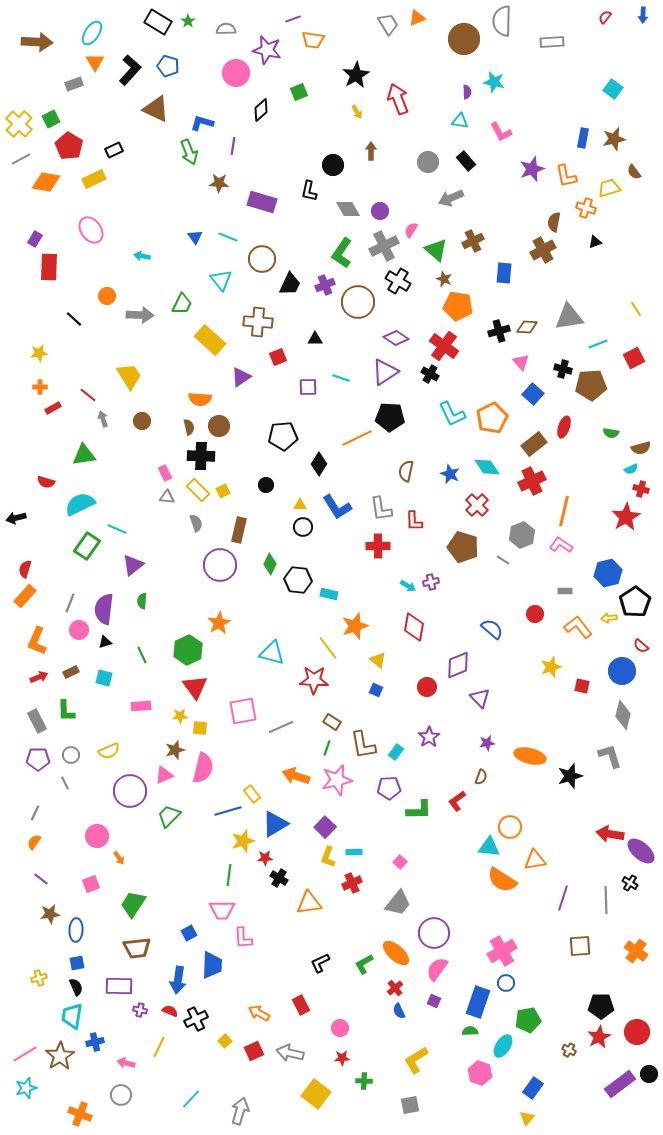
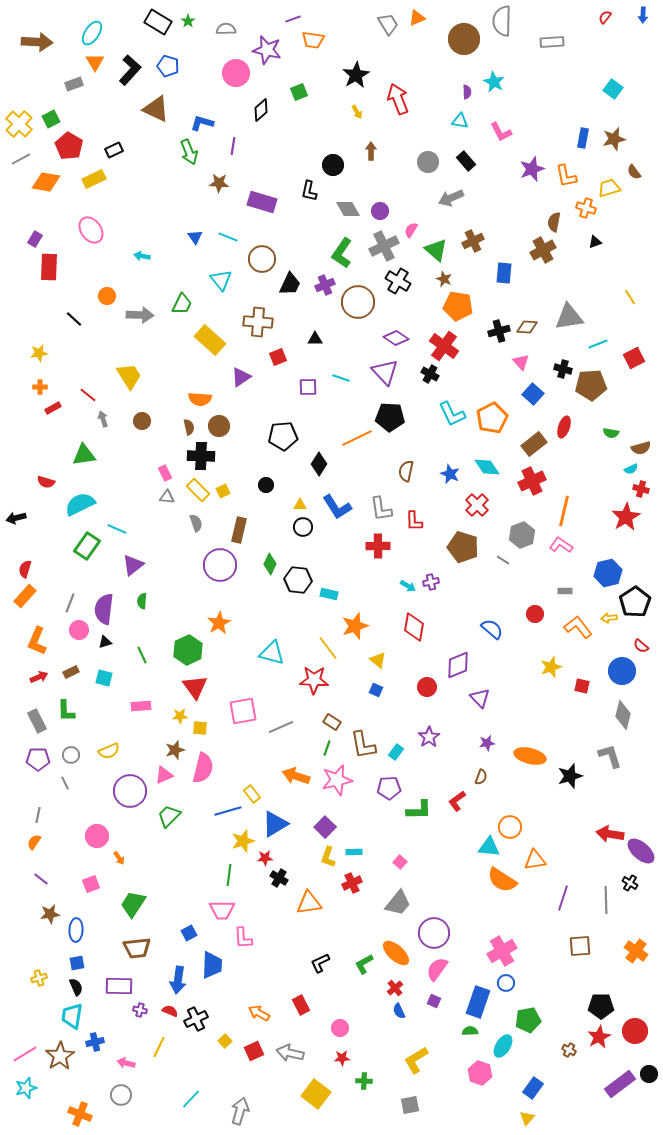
cyan star at (494, 82): rotated 15 degrees clockwise
yellow line at (636, 309): moved 6 px left, 12 px up
purple triangle at (385, 372): rotated 40 degrees counterclockwise
gray line at (35, 813): moved 3 px right, 2 px down; rotated 14 degrees counterclockwise
red circle at (637, 1032): moved 2 px left, 1 px up
